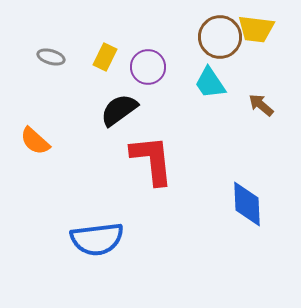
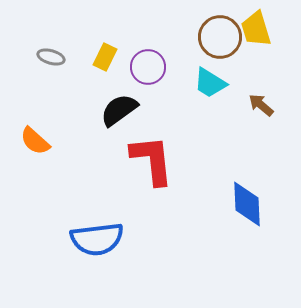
yellow trapezoid: rotated 66 degrees clockwise
cyan trapezoid: rotated 24 degrees counterclockwise
